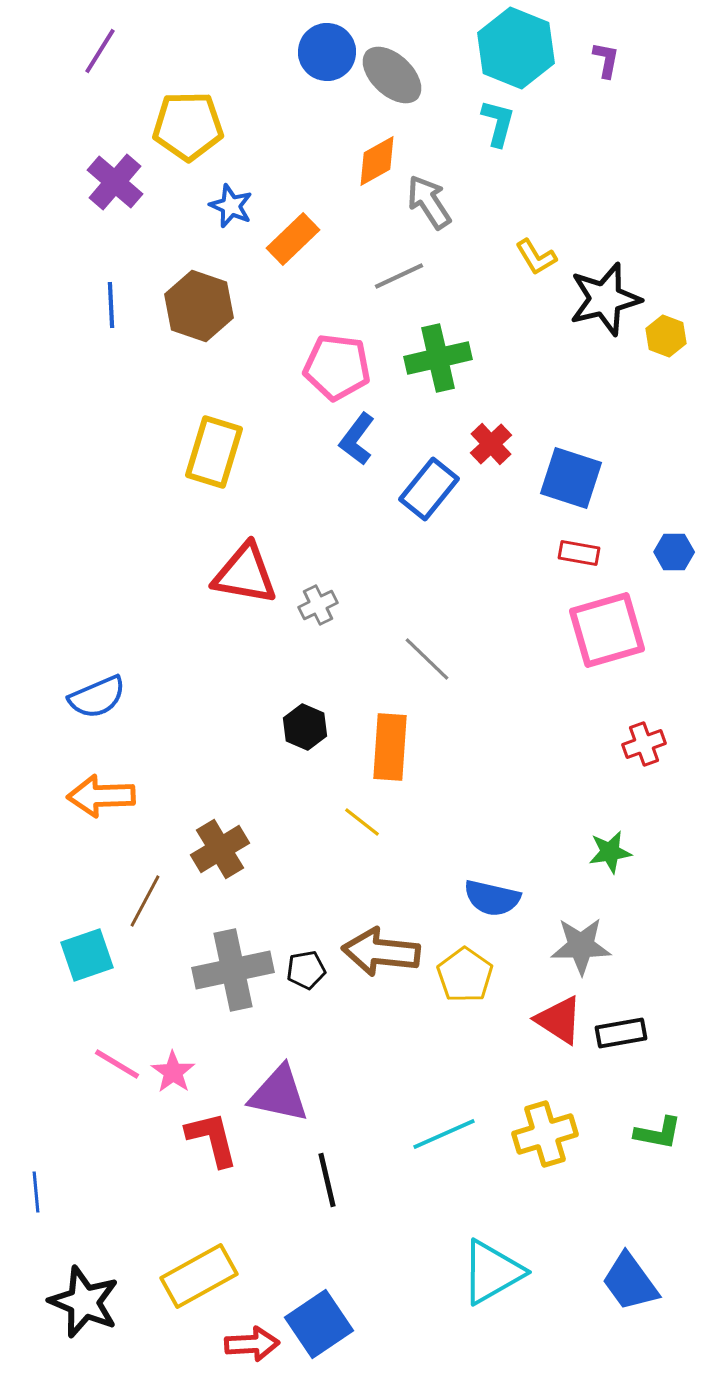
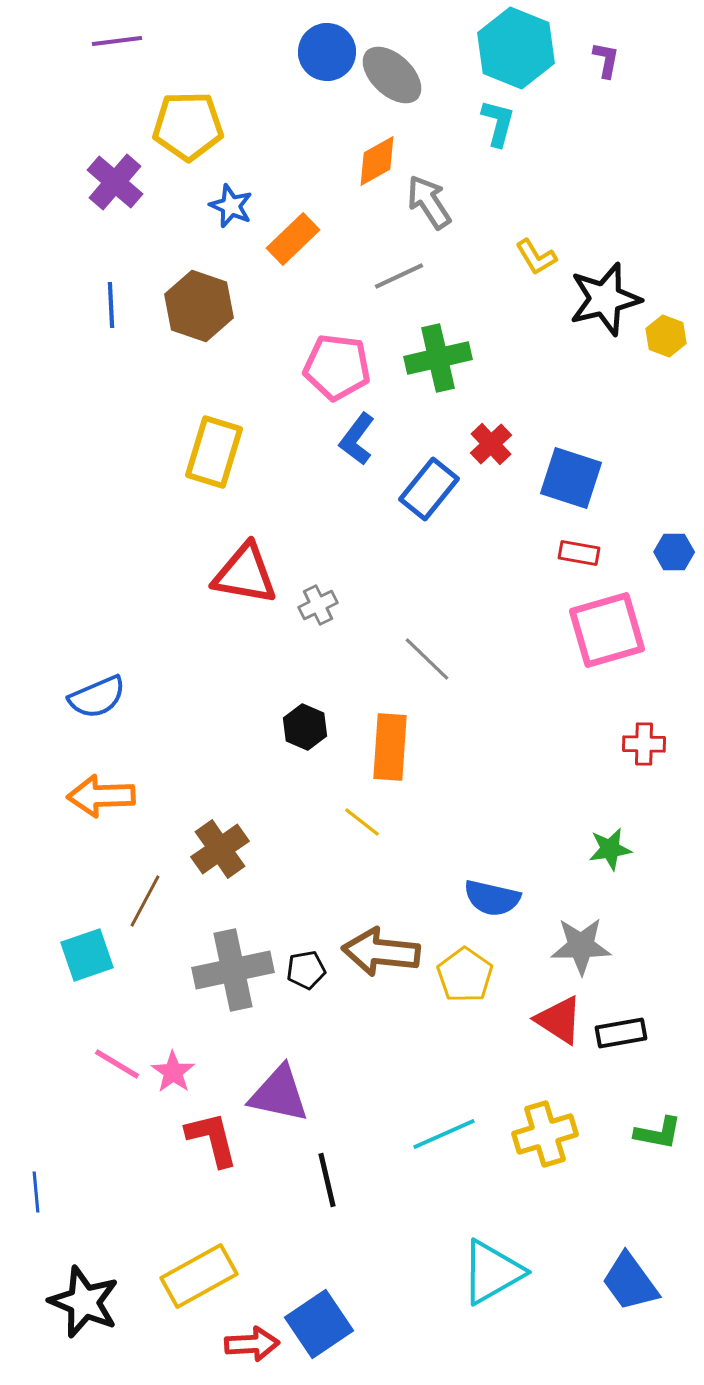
purple line at (100, 51): moved 17 px right, 10 px up; rotated 51 degrees clockwise
red cross at (644, 744): rotated 21 degrees clockwise
brown cross at (220, 849): rotated 4 degrees counterclockwise
green star at (610, 852): moved 3 px up
